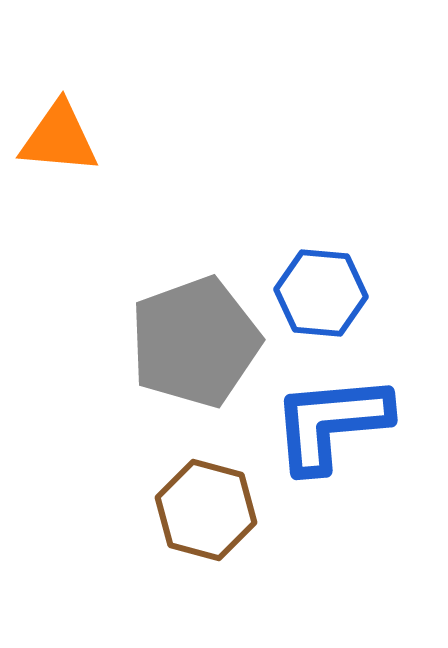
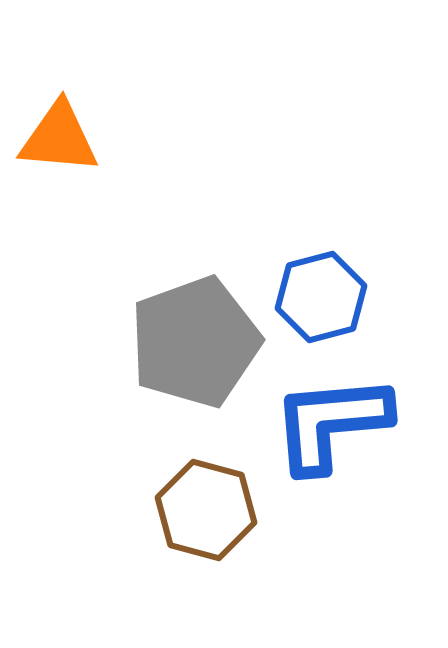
blue hexagon: moved 4 px down; rotated 20 degrees counterclockwise
